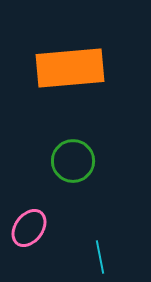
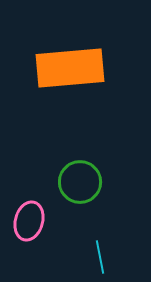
green circle: moved 7 px right, 21 px down
pink ellipse: moved 7 px up; rotated 21 degrees counterclockwise
